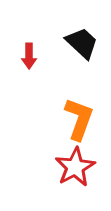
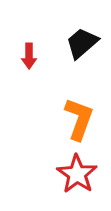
black trapezoid: rotated 84 degrees counterclockwise
red star: moved 2 px right, 7 px down; rotated 9 degrees counterclockwise
